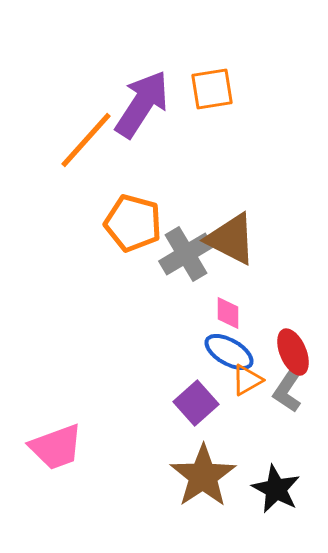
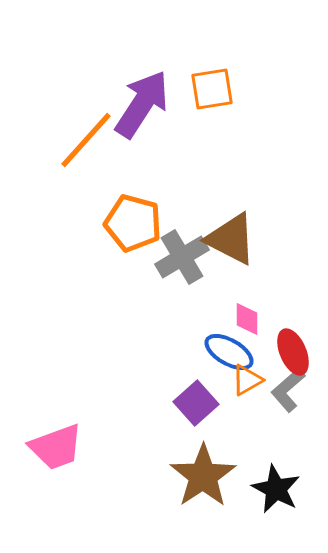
gray cross: moved 4 px left, 3 px down
pink diamond: moved 19 px right, 6 px down
gray L-shape: rotated 15 degrees clockwise
